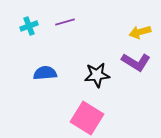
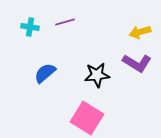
cyan cross: moved 1 px right, 1 px down; rotated 30 degrees clockwise
purple L-shape: moved 1 px right, 1 px down
blue semicircle: rotated 35 degrees counterclockwise
